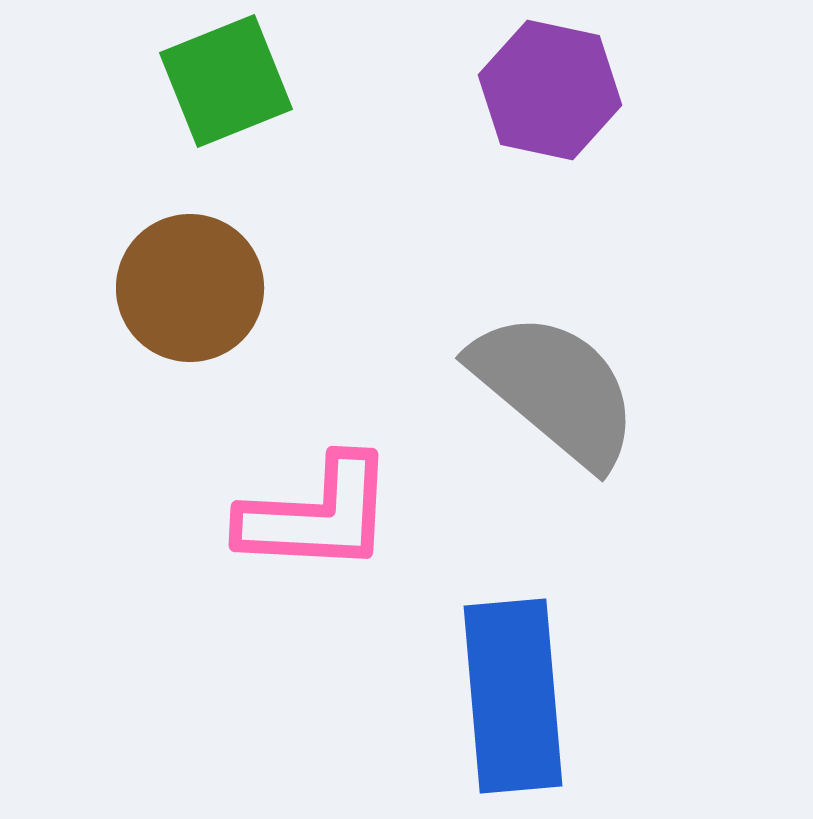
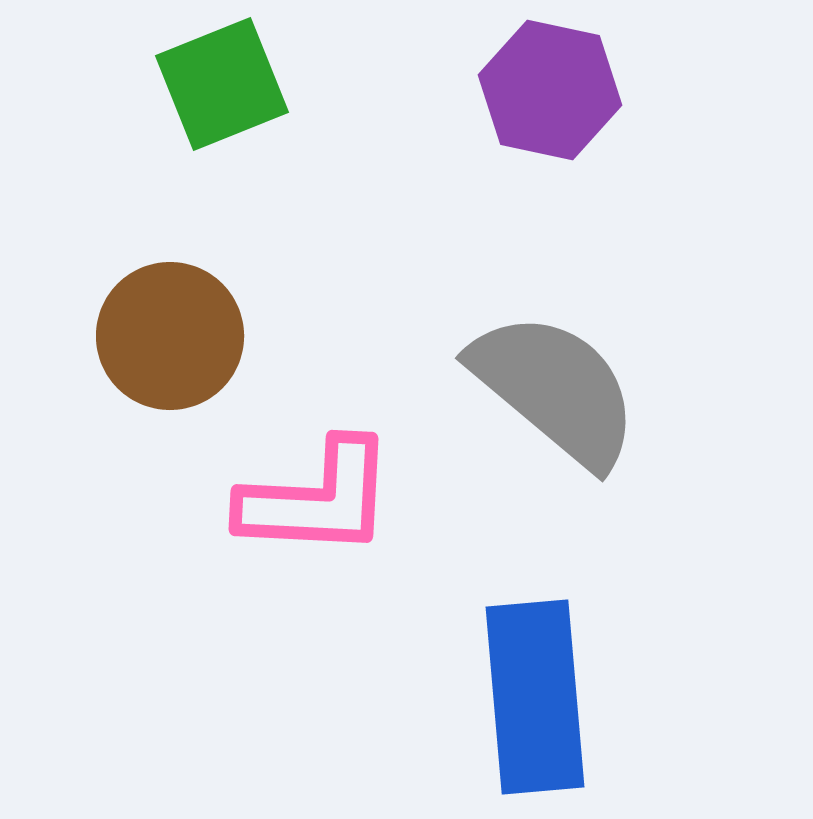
green square: moved 4 px left, 3 px down
brown circle: moved 20 px left, 48 px down
pink L-shape: moved 16 px up
blue rectangle: moved 22 px right, 1 px down
